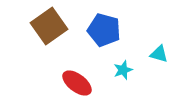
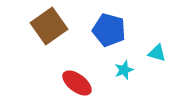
blue pentagon: moved 5 px right
cyan triangle: moved 2 px left, 1 px up
cyan star: moved 1 px right
